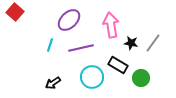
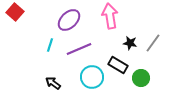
pink arrow: moved 1 px left, 9 px up
black star: moved 1 px left
purple line: moved 2 px left, 1 px down; rotated 10 degrees counterclockwise
black arrow: rotated 70 degrees clockwise
